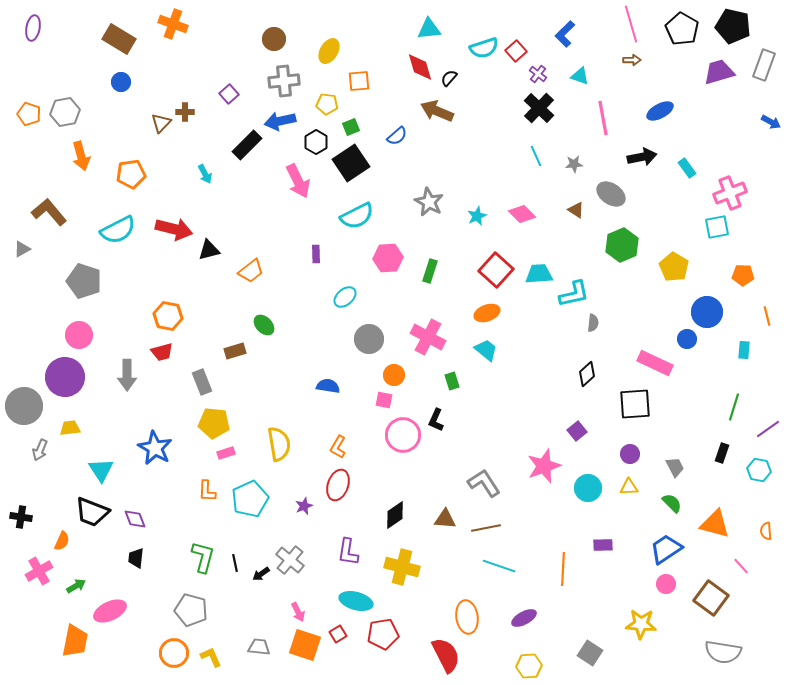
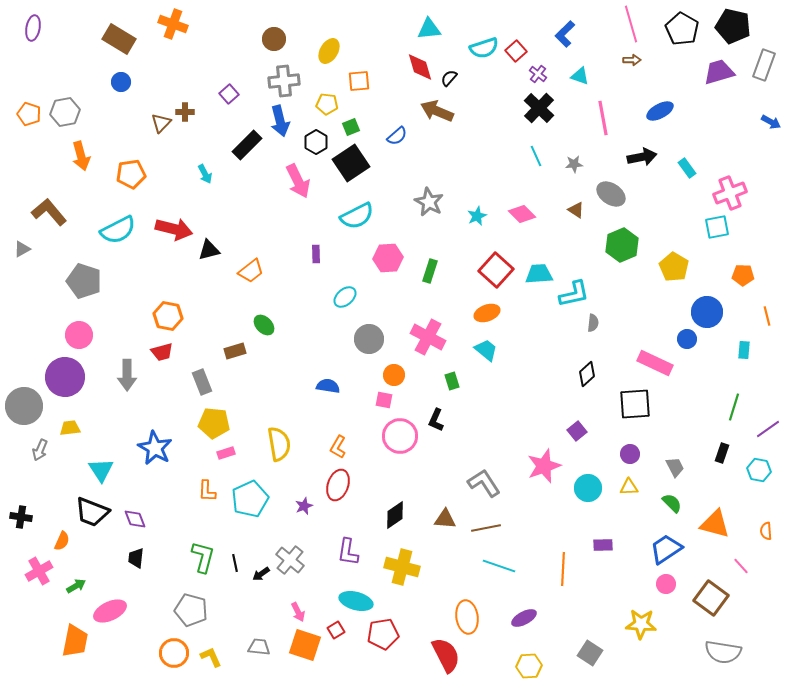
blue arrow at (280, 121): rotated 92 degrees counterclockwise
pink circle at (403, 435): moved 3 px left, 1 px down
red square at (338, 634): moved 2 px left, 4 px up
